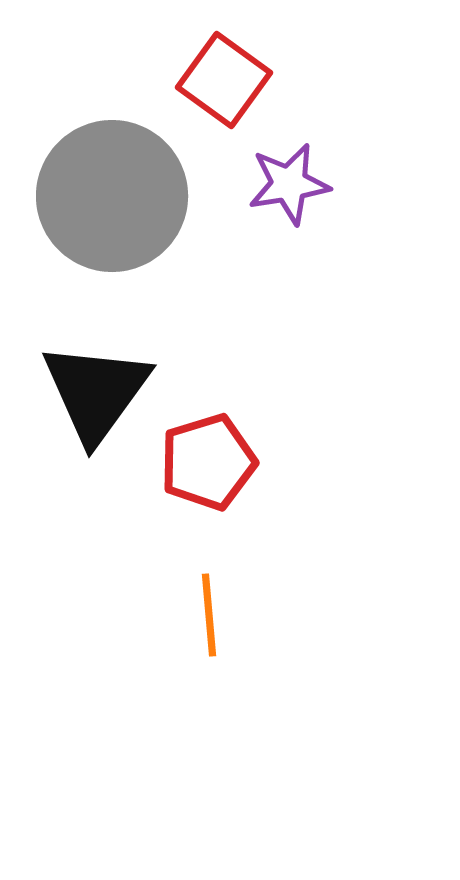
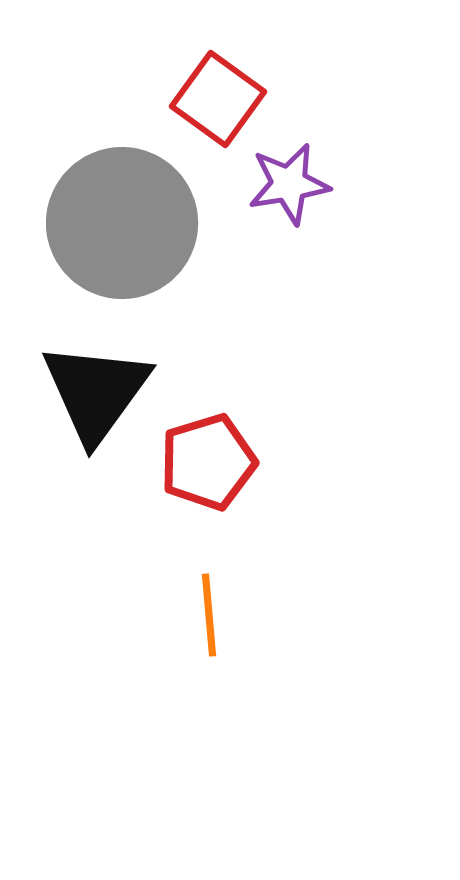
red square: moved 6 px left, 19 px down
gray circle: moved 10 px right, 27 px down
